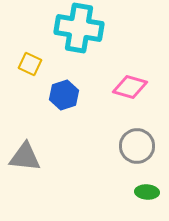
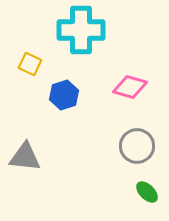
cyan cross: moved 2 px right, 2 px down; rotated 9 degrees counterclockwise
green ellipse: rotated 40 degrees clockwise
